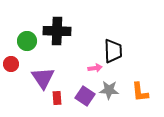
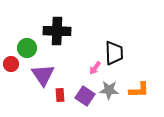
green circle: moved 7 px down
black trapezoid: moved 1 px right, 2 px down
pink arrow: rotated 136 degrees clockwise
purple triangle: moved 3 px up
orange L-shape: moved 1 px left, 2 px up; rotated 85 degrees counterclockwise
red rectangle: moved 3 px right, 3 px up
